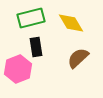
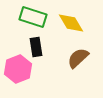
green rectangle: moved 2 px right, 1 px up; rotated 32 degrees clockwise
